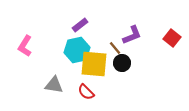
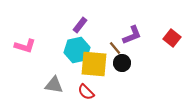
purple rectangle: rotated 14 degrees counterclockwise
pink L-shape: rotated 105 degrees counterclockwise
